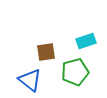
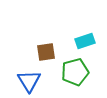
cyan rectangle: moved 1 px left
blue triangle: moved 1 px left, 1 px down; rotated 20 degrees clockwise
